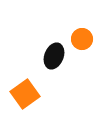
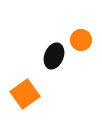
orange circle: moved 1 px left, 1 px down
